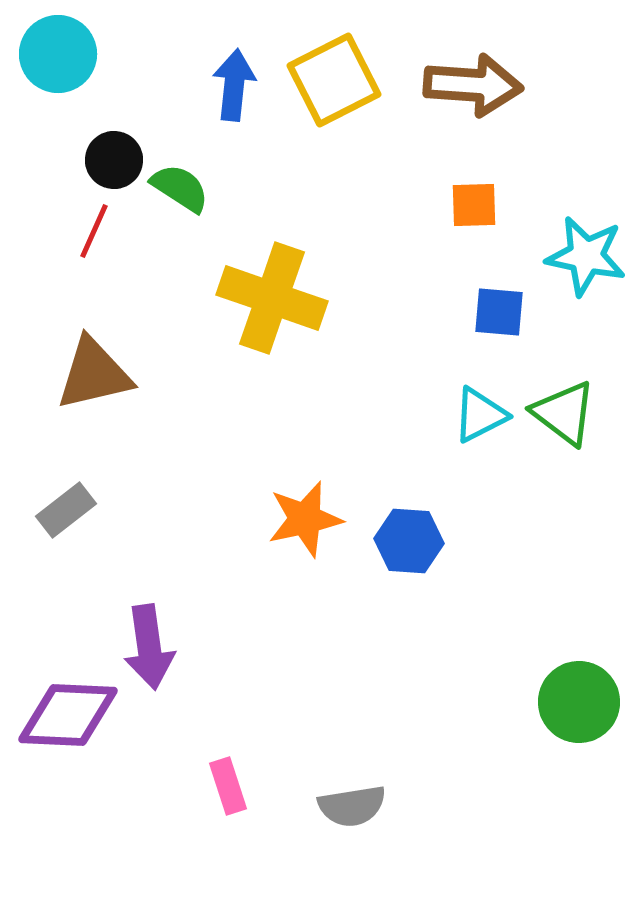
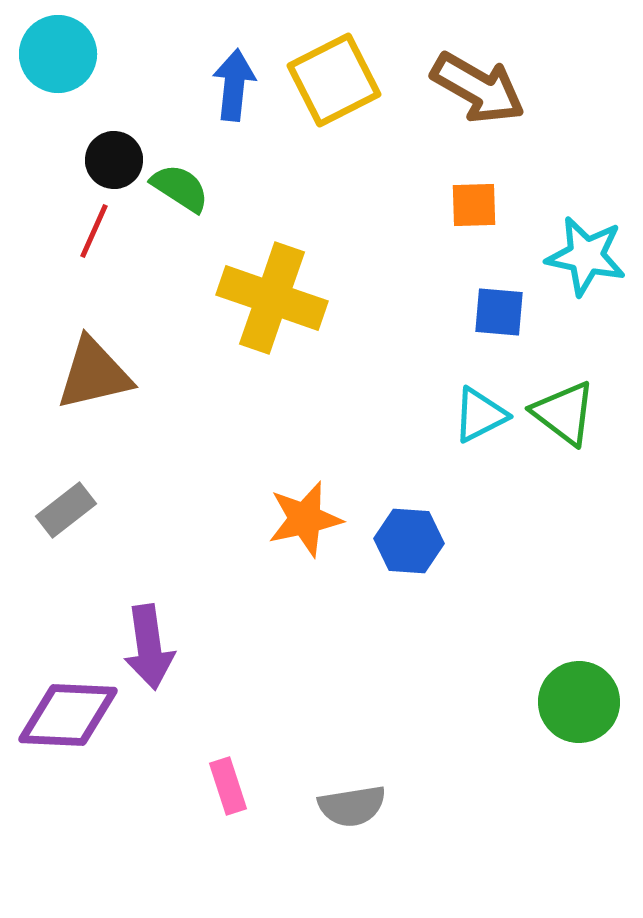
brown arrow: moved 5 px right, 3 px down; rotated 26 degrees clockwise
